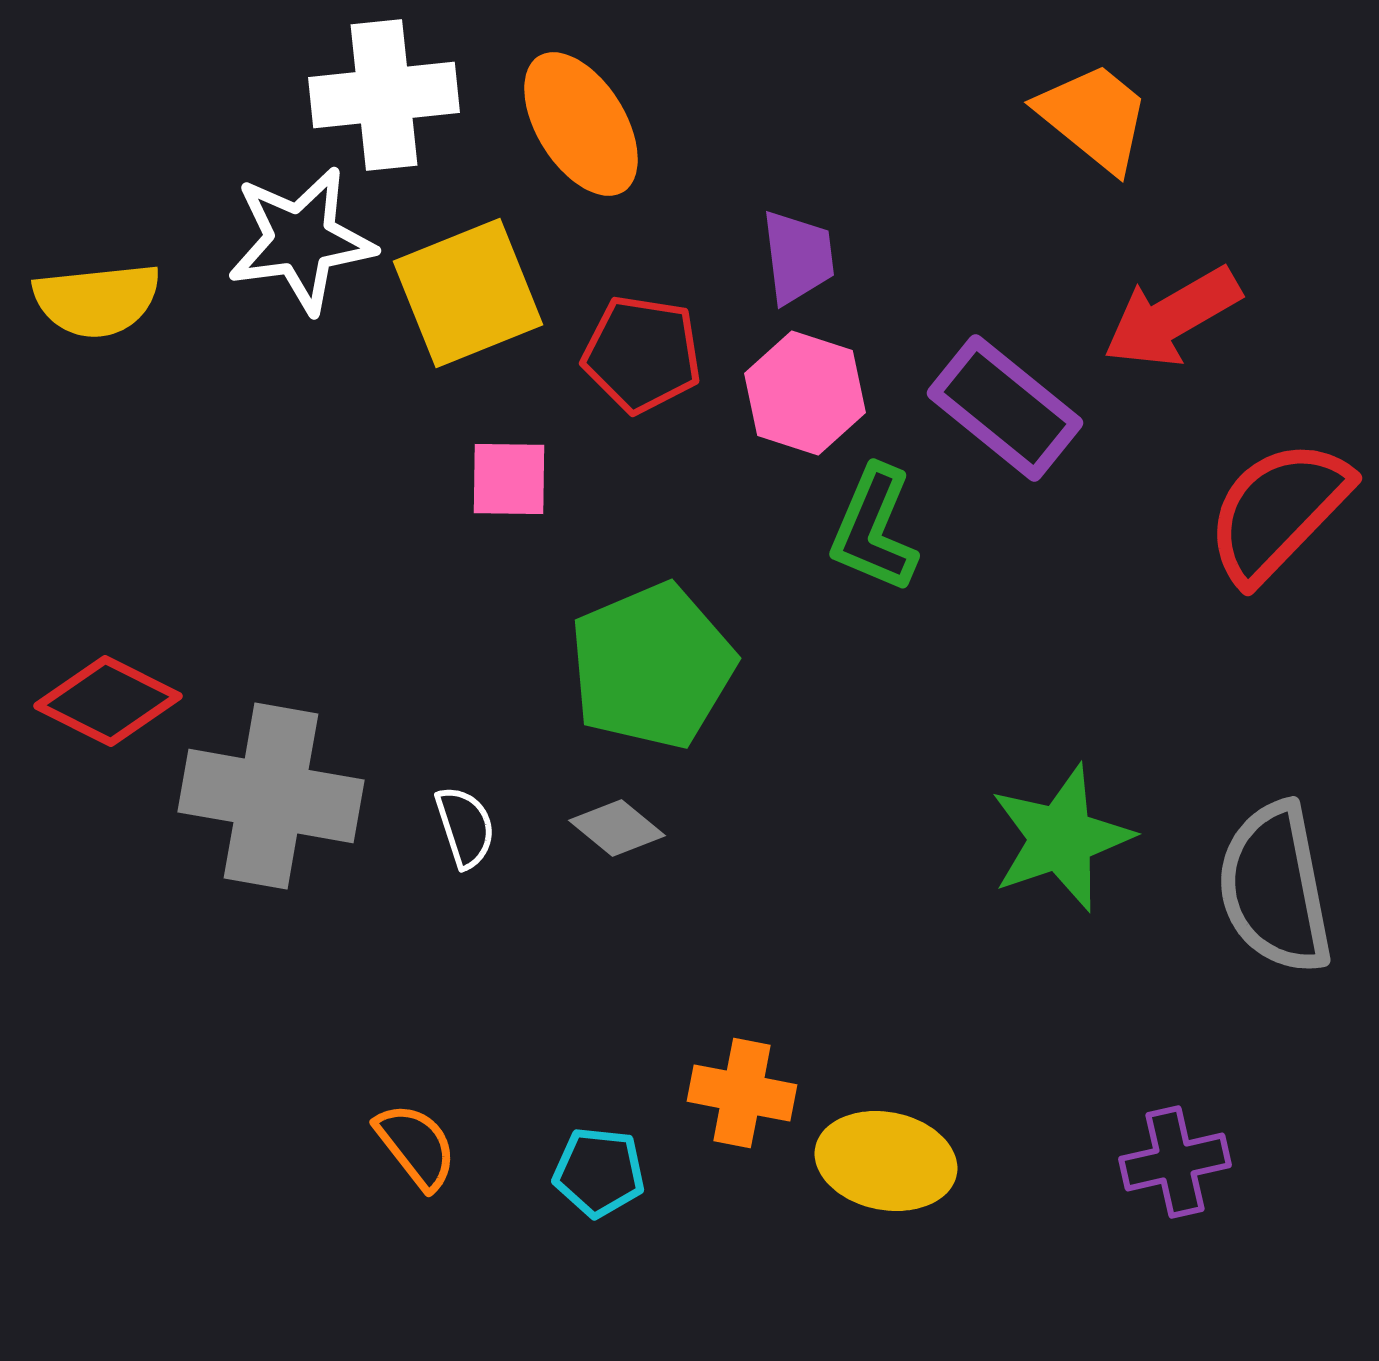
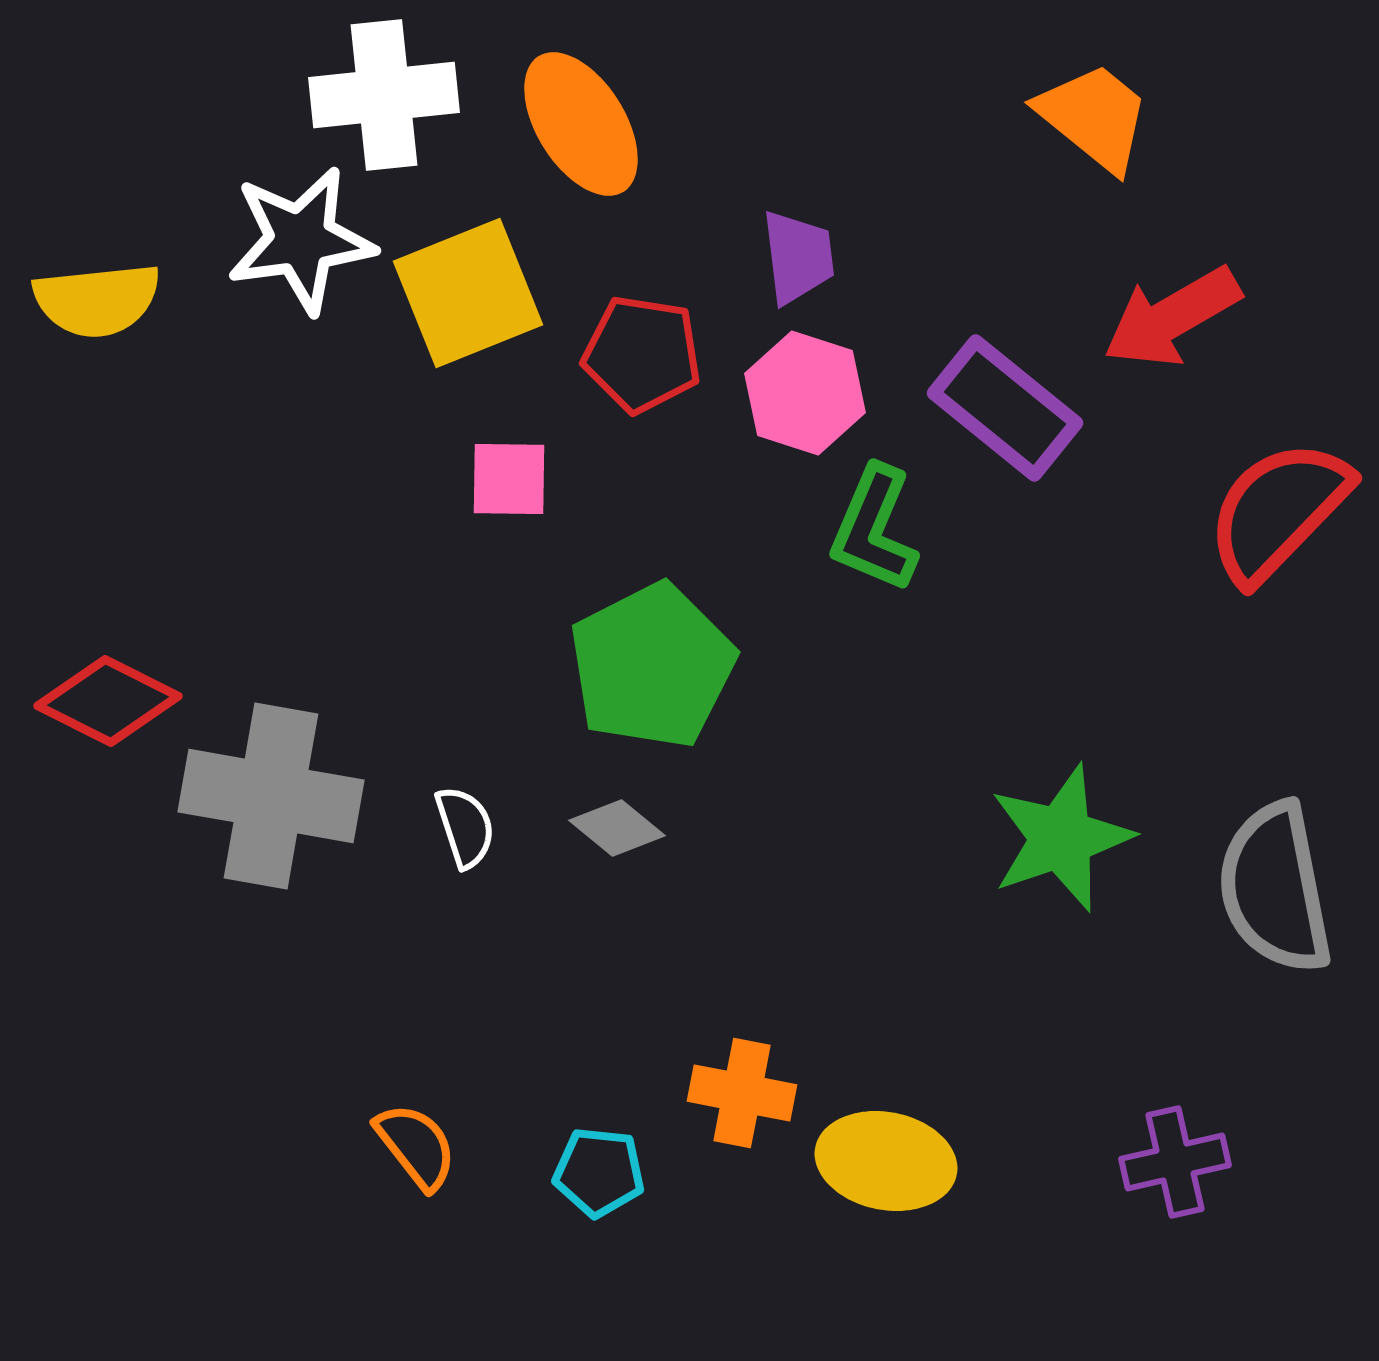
green pentagon: rotated 4 degrees counterclockwise
